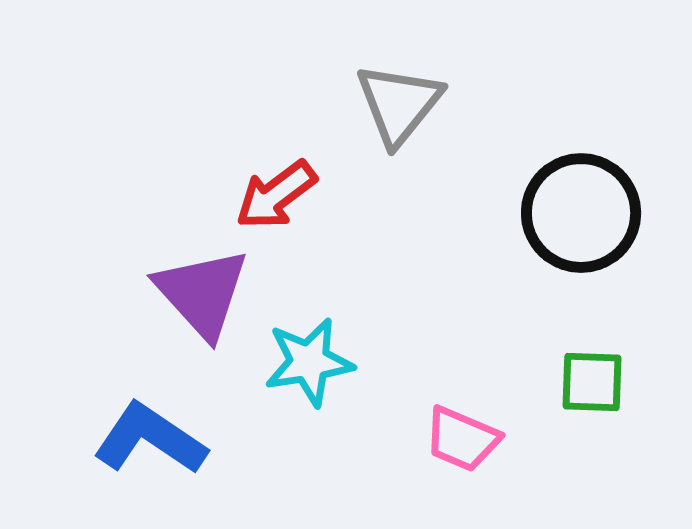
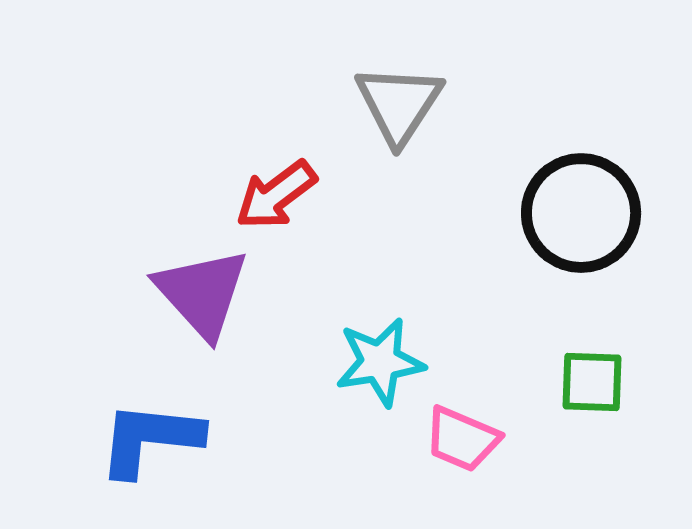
gray triangle: rotated 6 degrees counterclockwise
cyan star: moved 71 px right
blue L-shape: rotated 28 degrees counterclockwise
